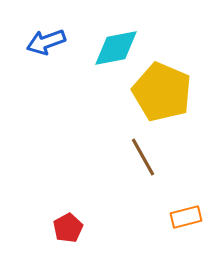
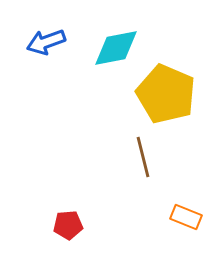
yellow pentagon: moved 4 px right, 2 px down
brown line: rotated 15 degrees clockwise
orange rectangle: rotated 36 degrees clockwise
red pentagon: moved 3 px up; rotated 24 degrees clockwise
